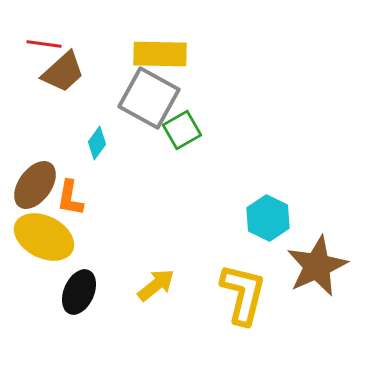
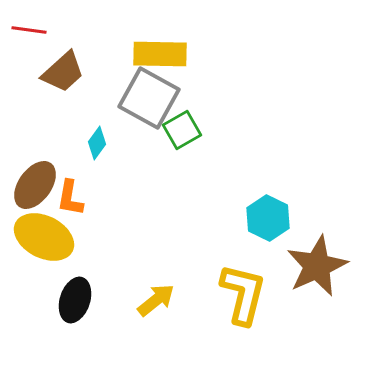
red line: moved 15 px left, 14 px up
yellow arrow: moved 15 px down
black ellipse: moved 4 px left, 8 px down; rotated 6 degrees counterclockwise
